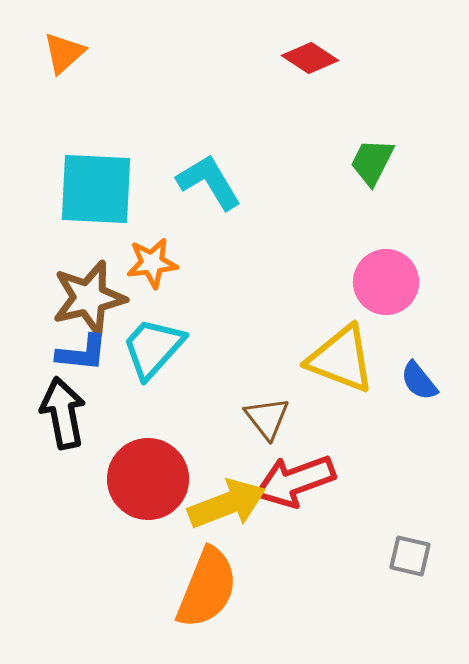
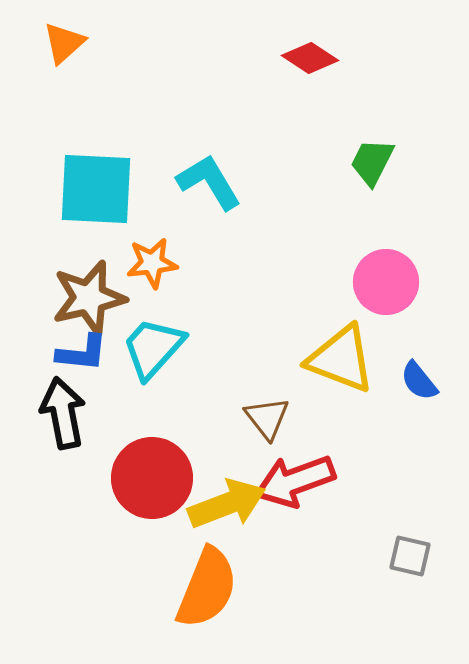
orange triangle: moved 10 px up
red circle: moved 4 px right, 1 px up
